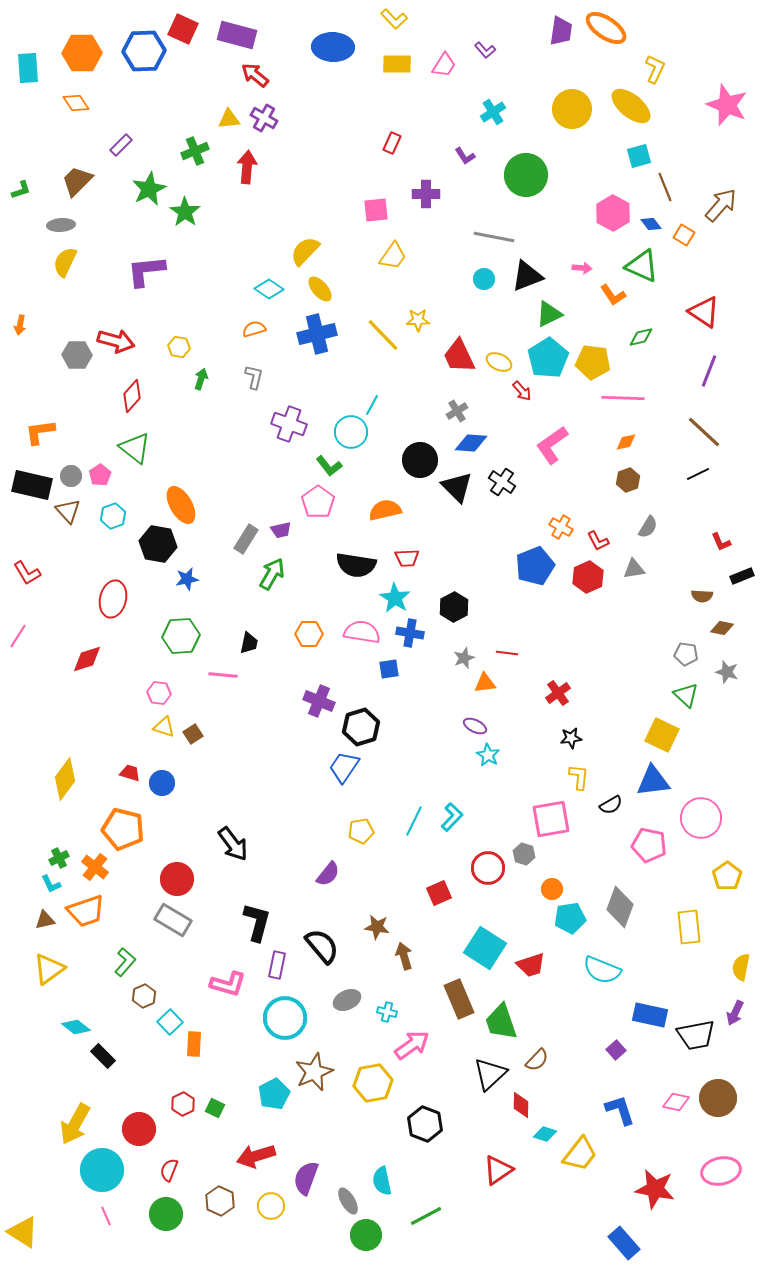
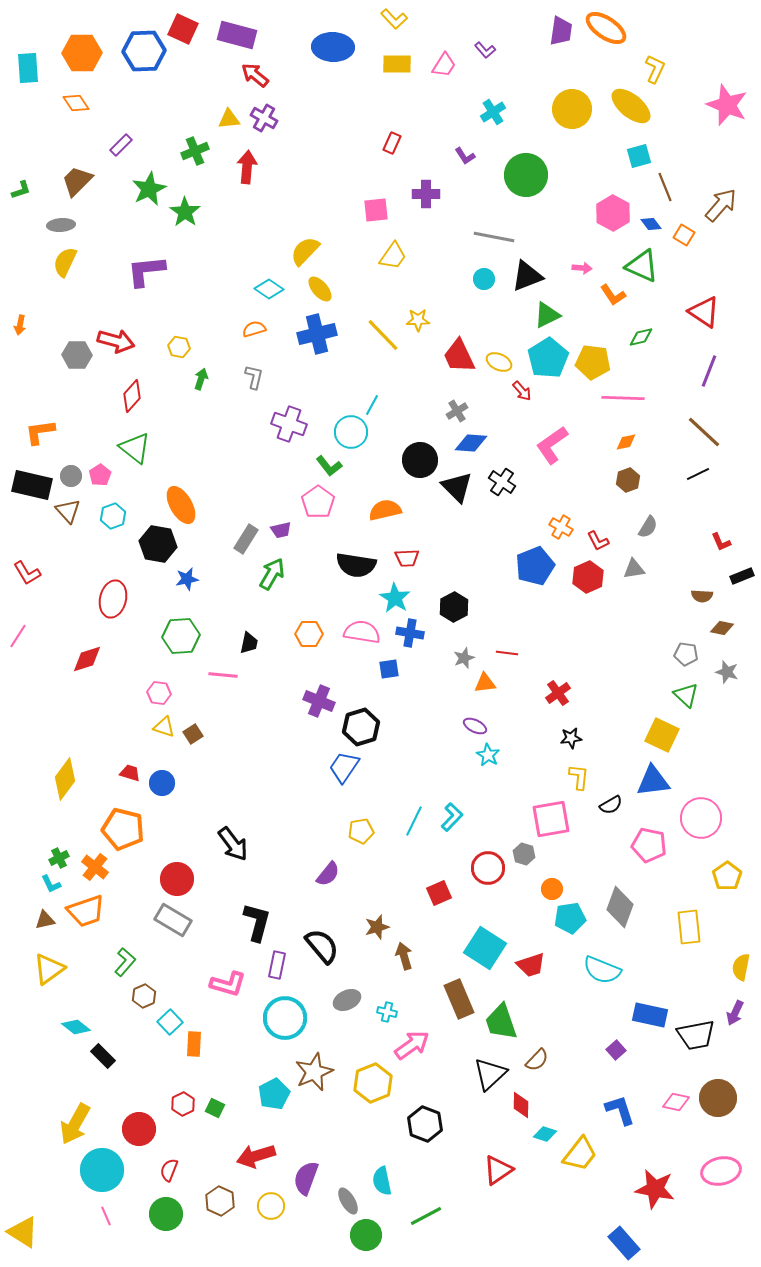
green triangle at (549, 314): moved 2 px left, 1 px down
brown star at (377, 927): rotated 25 degrees counterclockwise
yellow hexagon at (373, 1083): rotated 12 degrees counterclockwise
